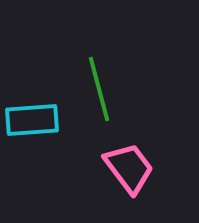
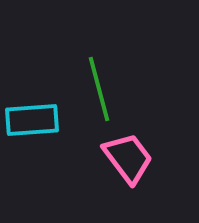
pink trapezoid: moved 1 px left, 10 px up
